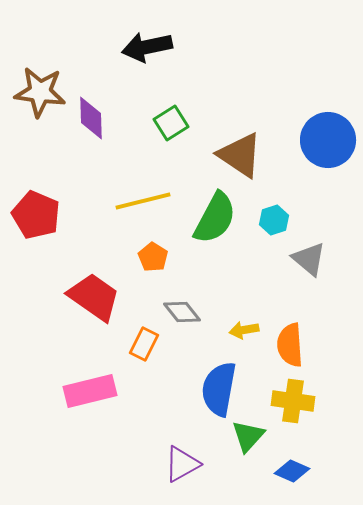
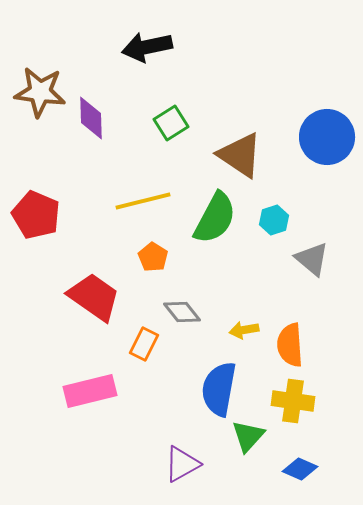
blue circle: moved 1 px left, 3 px up
gray triangle: moved 3 px right
blue diamond: moved 8 px right, 2 px up
